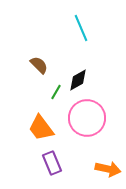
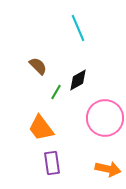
cyan line: moved 3 px left
brown semicircle: moved 1 px left, 1 px down
pink circle: moved 18 px right
purple rectangle: rotated 15 degrees clockwise
